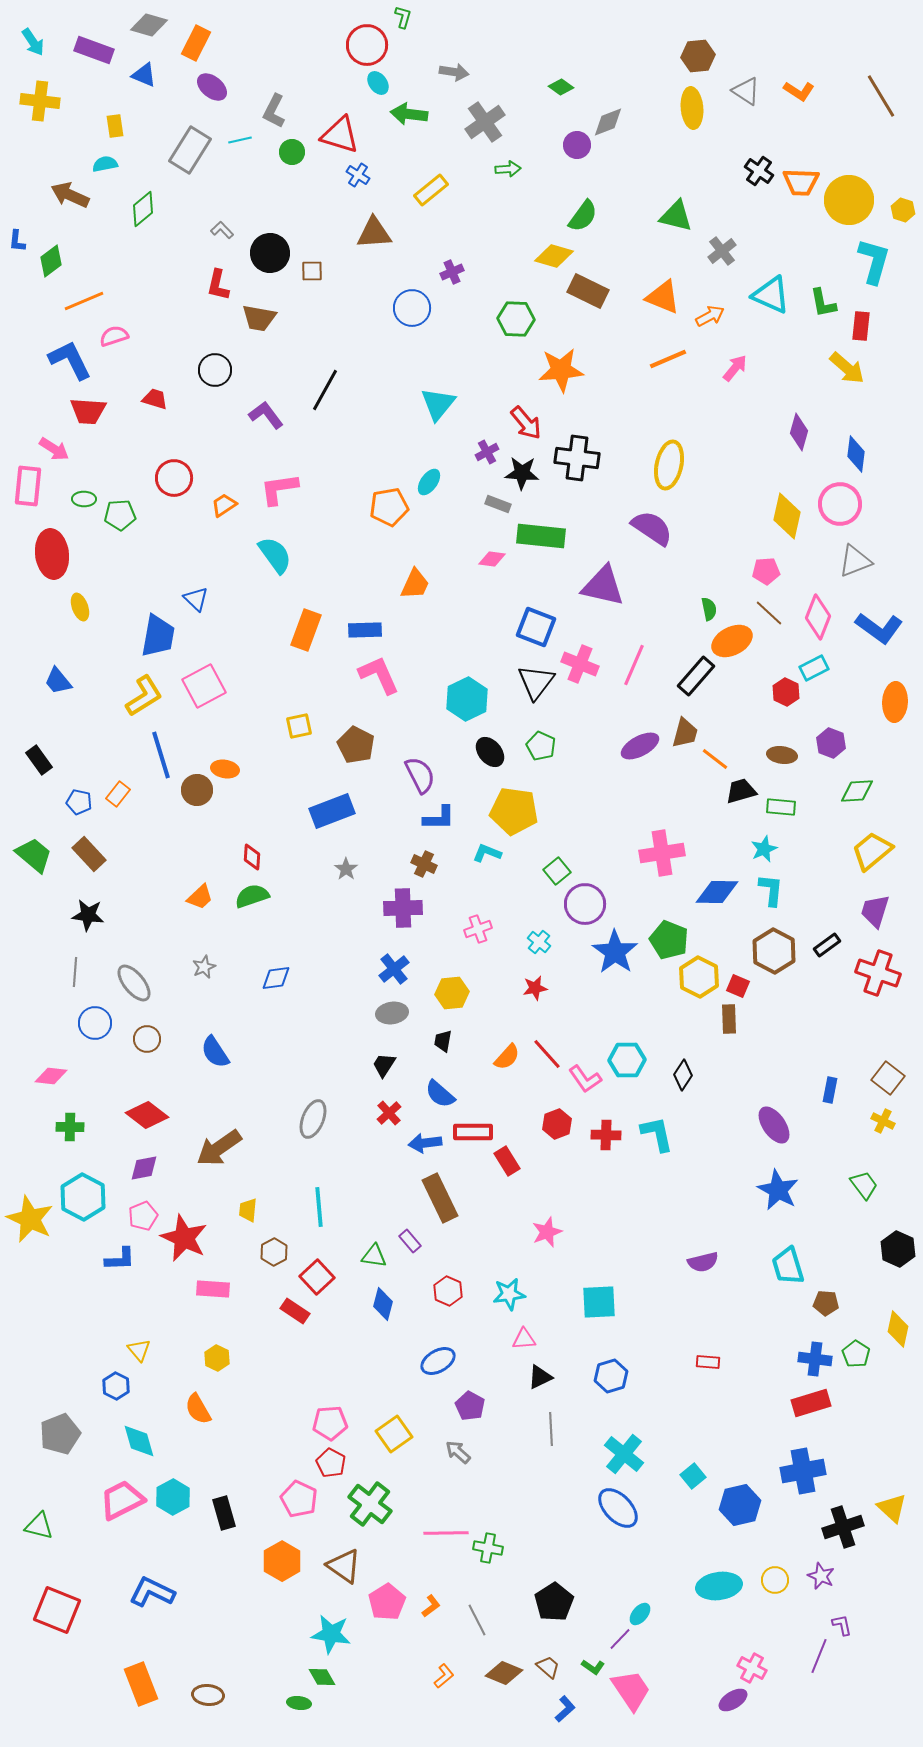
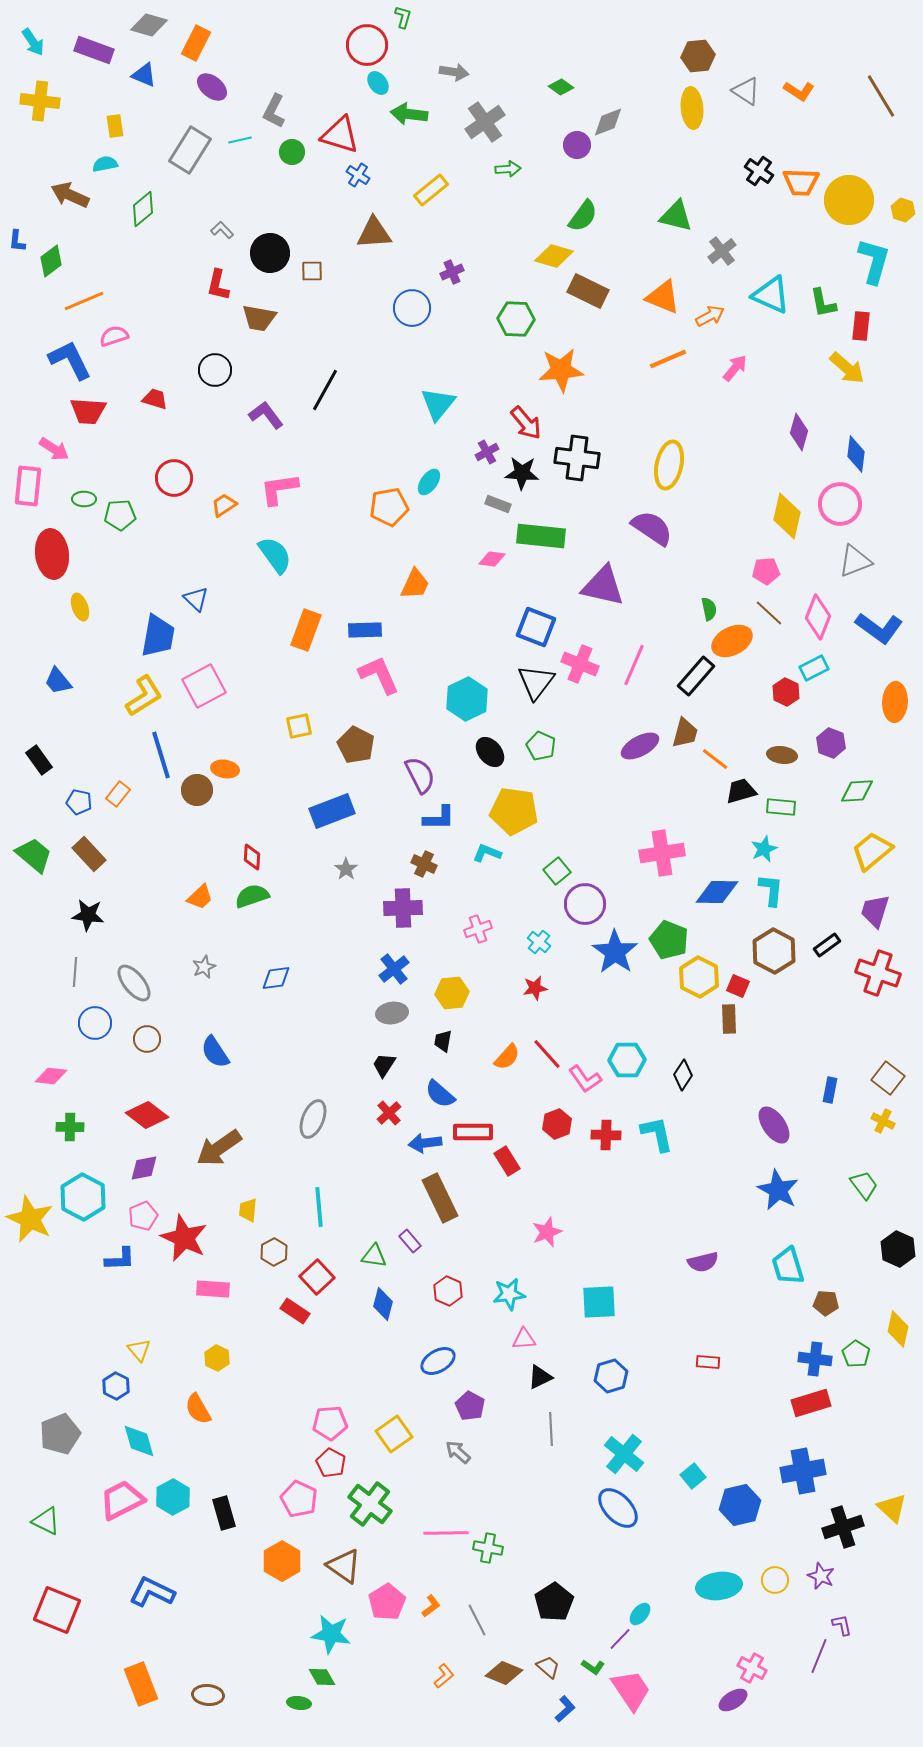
green triangle at (39, 1526): moved 7 px right, 5 px up; rotated 12 degrees clockwise
